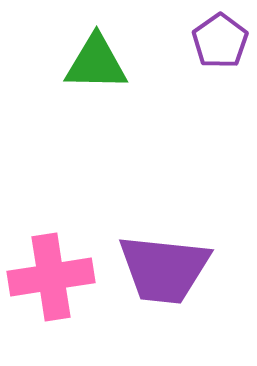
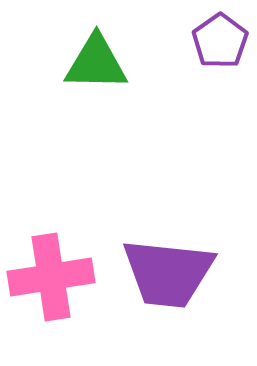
purple trapezoid: moved 4 px right, 4 px down
